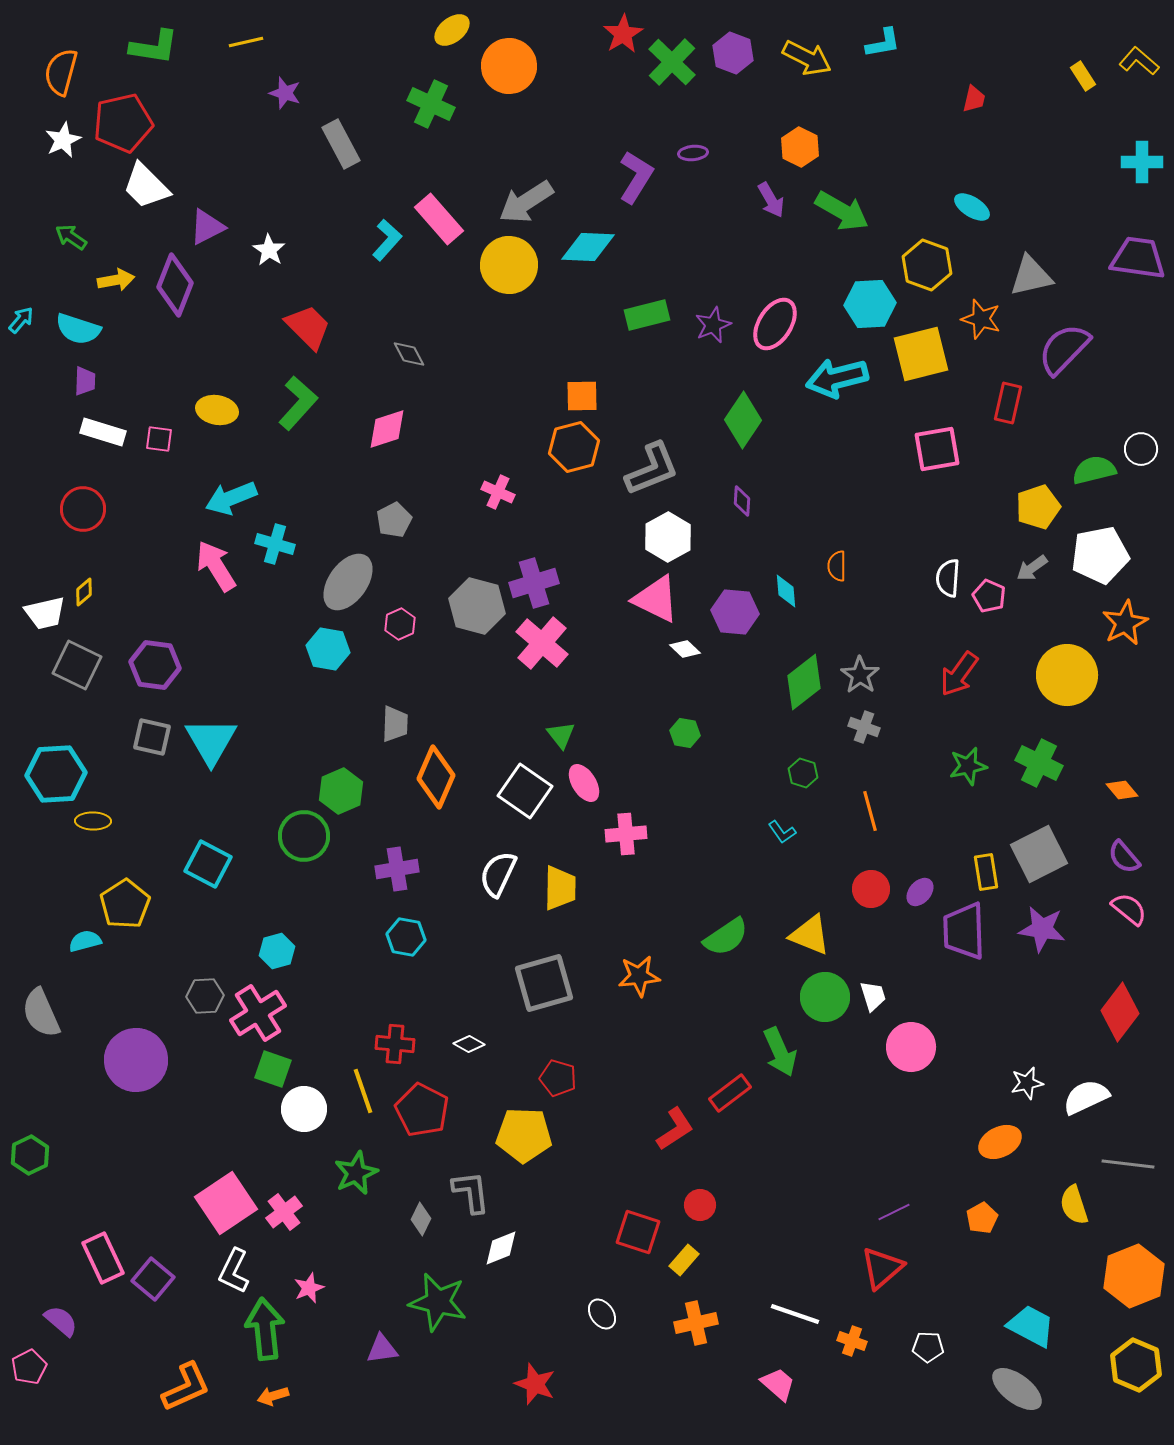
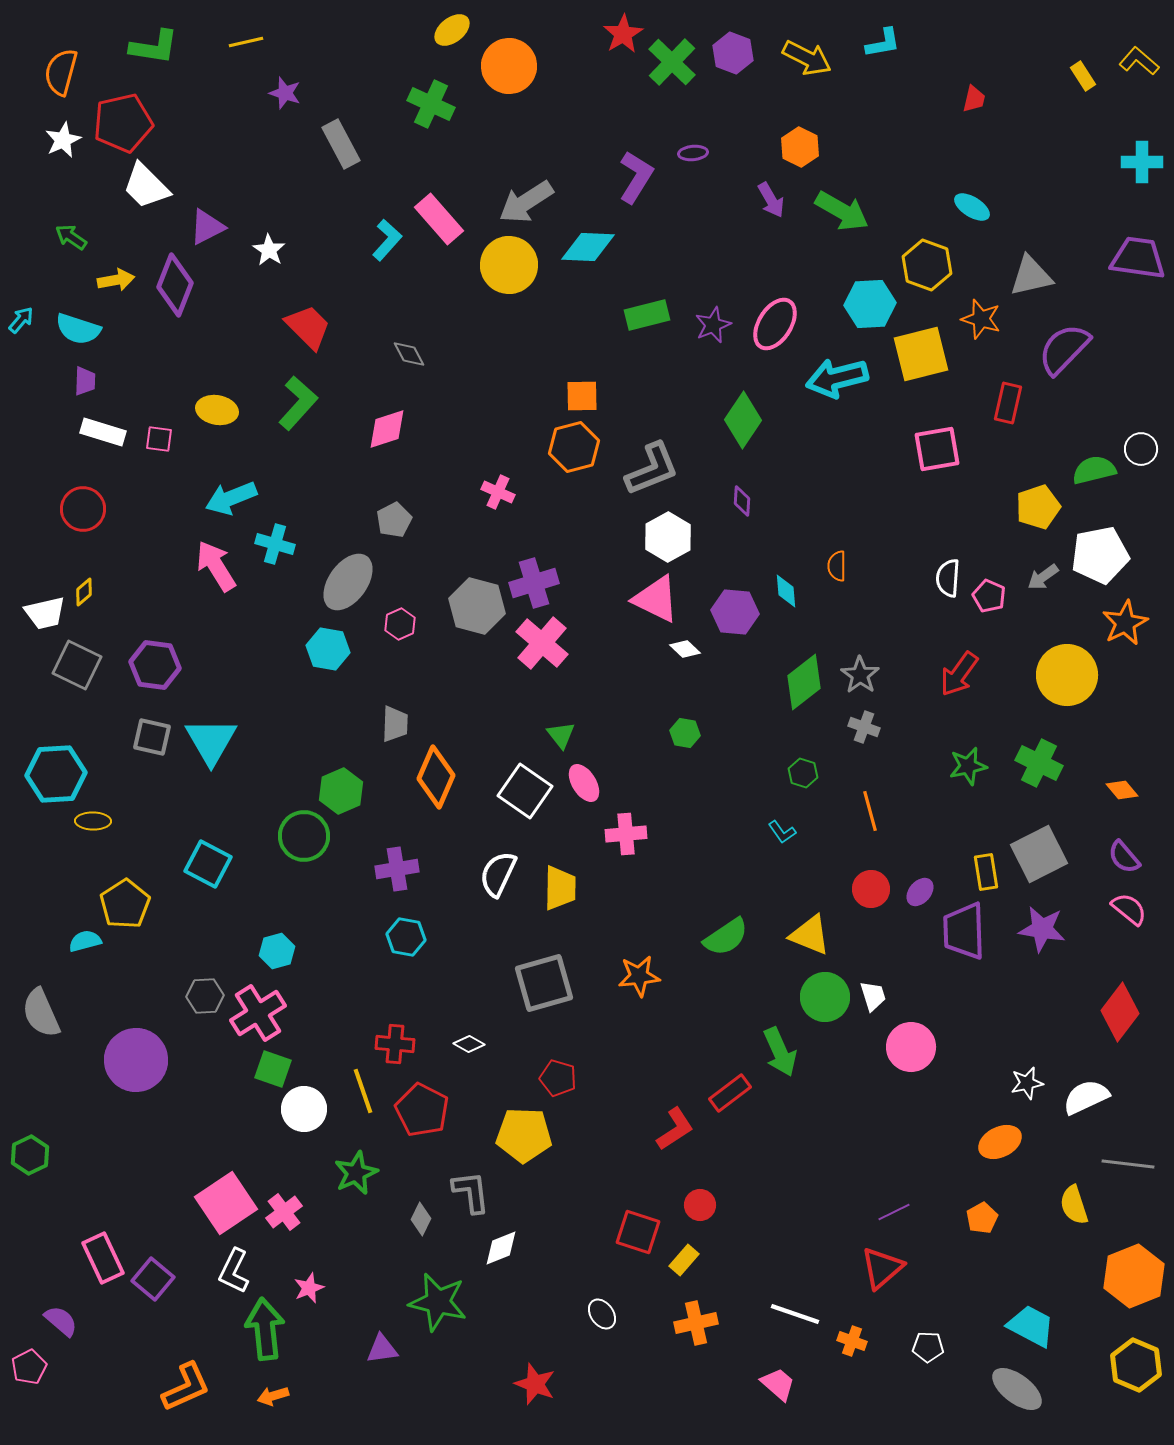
gray arrow at (1032, 568): moved 11 px right, 9 px down
